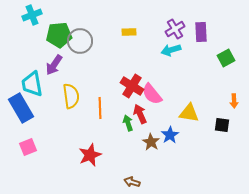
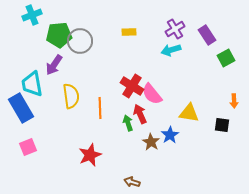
purple rectangle: moved 6 px right, 3 px down; rotated 30 degrees counterclockwise
